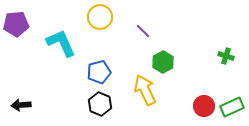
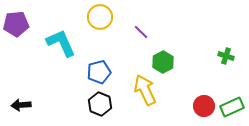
purple line: moved 2 px left, 1 px down
